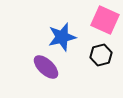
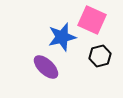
pink square: moved 13 px left
black hexagon: moved 1 px left, 1 px down
